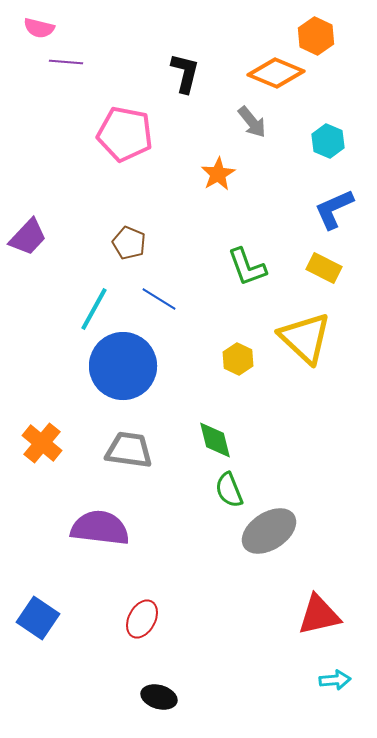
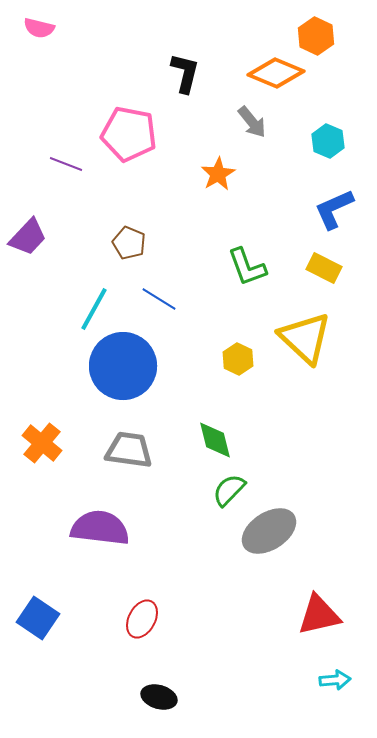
purple line: moved 102 px down; rotated 16 degrees clockwise
pink pentagon: moved 4 px right
green semicircle: rotated 66 degrees clockwise
